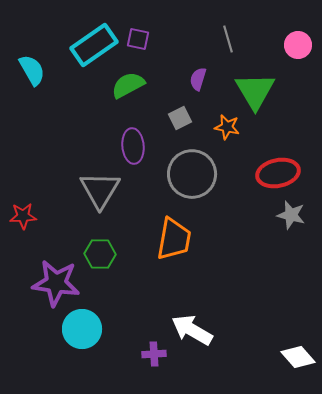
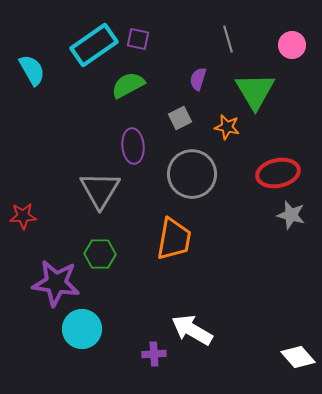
pink circle: moved 6 px left
